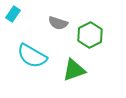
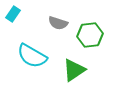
green hexagon: rotated 20 degrees clockwise
green triangle: rotated 15 degrees counterclockwise
